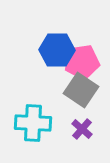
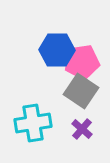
gray square: moved 1 px down
cyan cross: rotated 12 degrees counterclockwise
